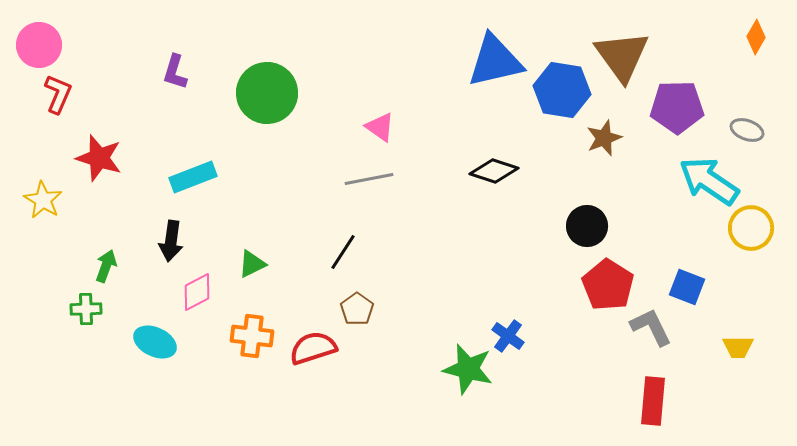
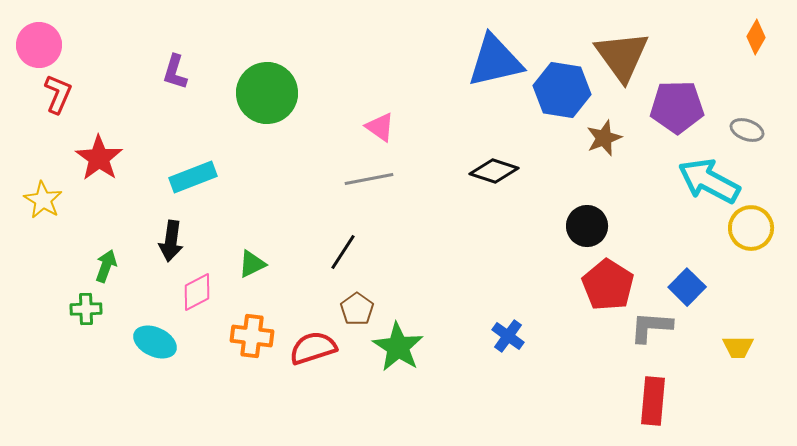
red star: rotated 18 degrees clockwise
cyan arrow: rotated 6 degrees counterclockwise
blue square: rotated 24 degrees clockwise
gray L-shape: rotated 60 degrees counterclockwise
green star: moved 70 px left, 22 px up; rotated 18 degrees clockwise
